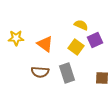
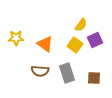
yellow semicircle: rotated 104 degrees clockwise
yellow square: moved 1 px left, 2 px up
brown semicircle: moved 1 px up
brown square: moved 8 px left
